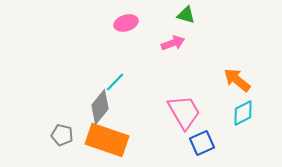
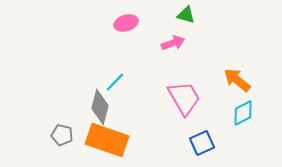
gray diamond: rotated 24 degrees counterclockwise
pink trapezoid: moved 14 px up
